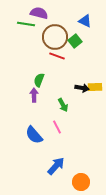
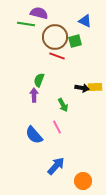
green square: rotated 24 degrees clockwise
orange circle: moved 2 px right, 1 px up
